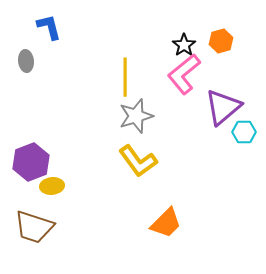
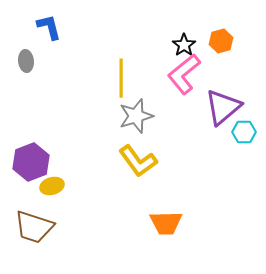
yellow line: moved 4 px left, 1 px down
yellow ellipse: rotated 10 degrees counterclockwise
orange trapezoid: rotated 44 degrees clockwise
